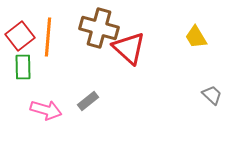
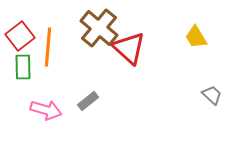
brown cross: rotated 24 degrees clockwise
orange line: moved 10 px down
